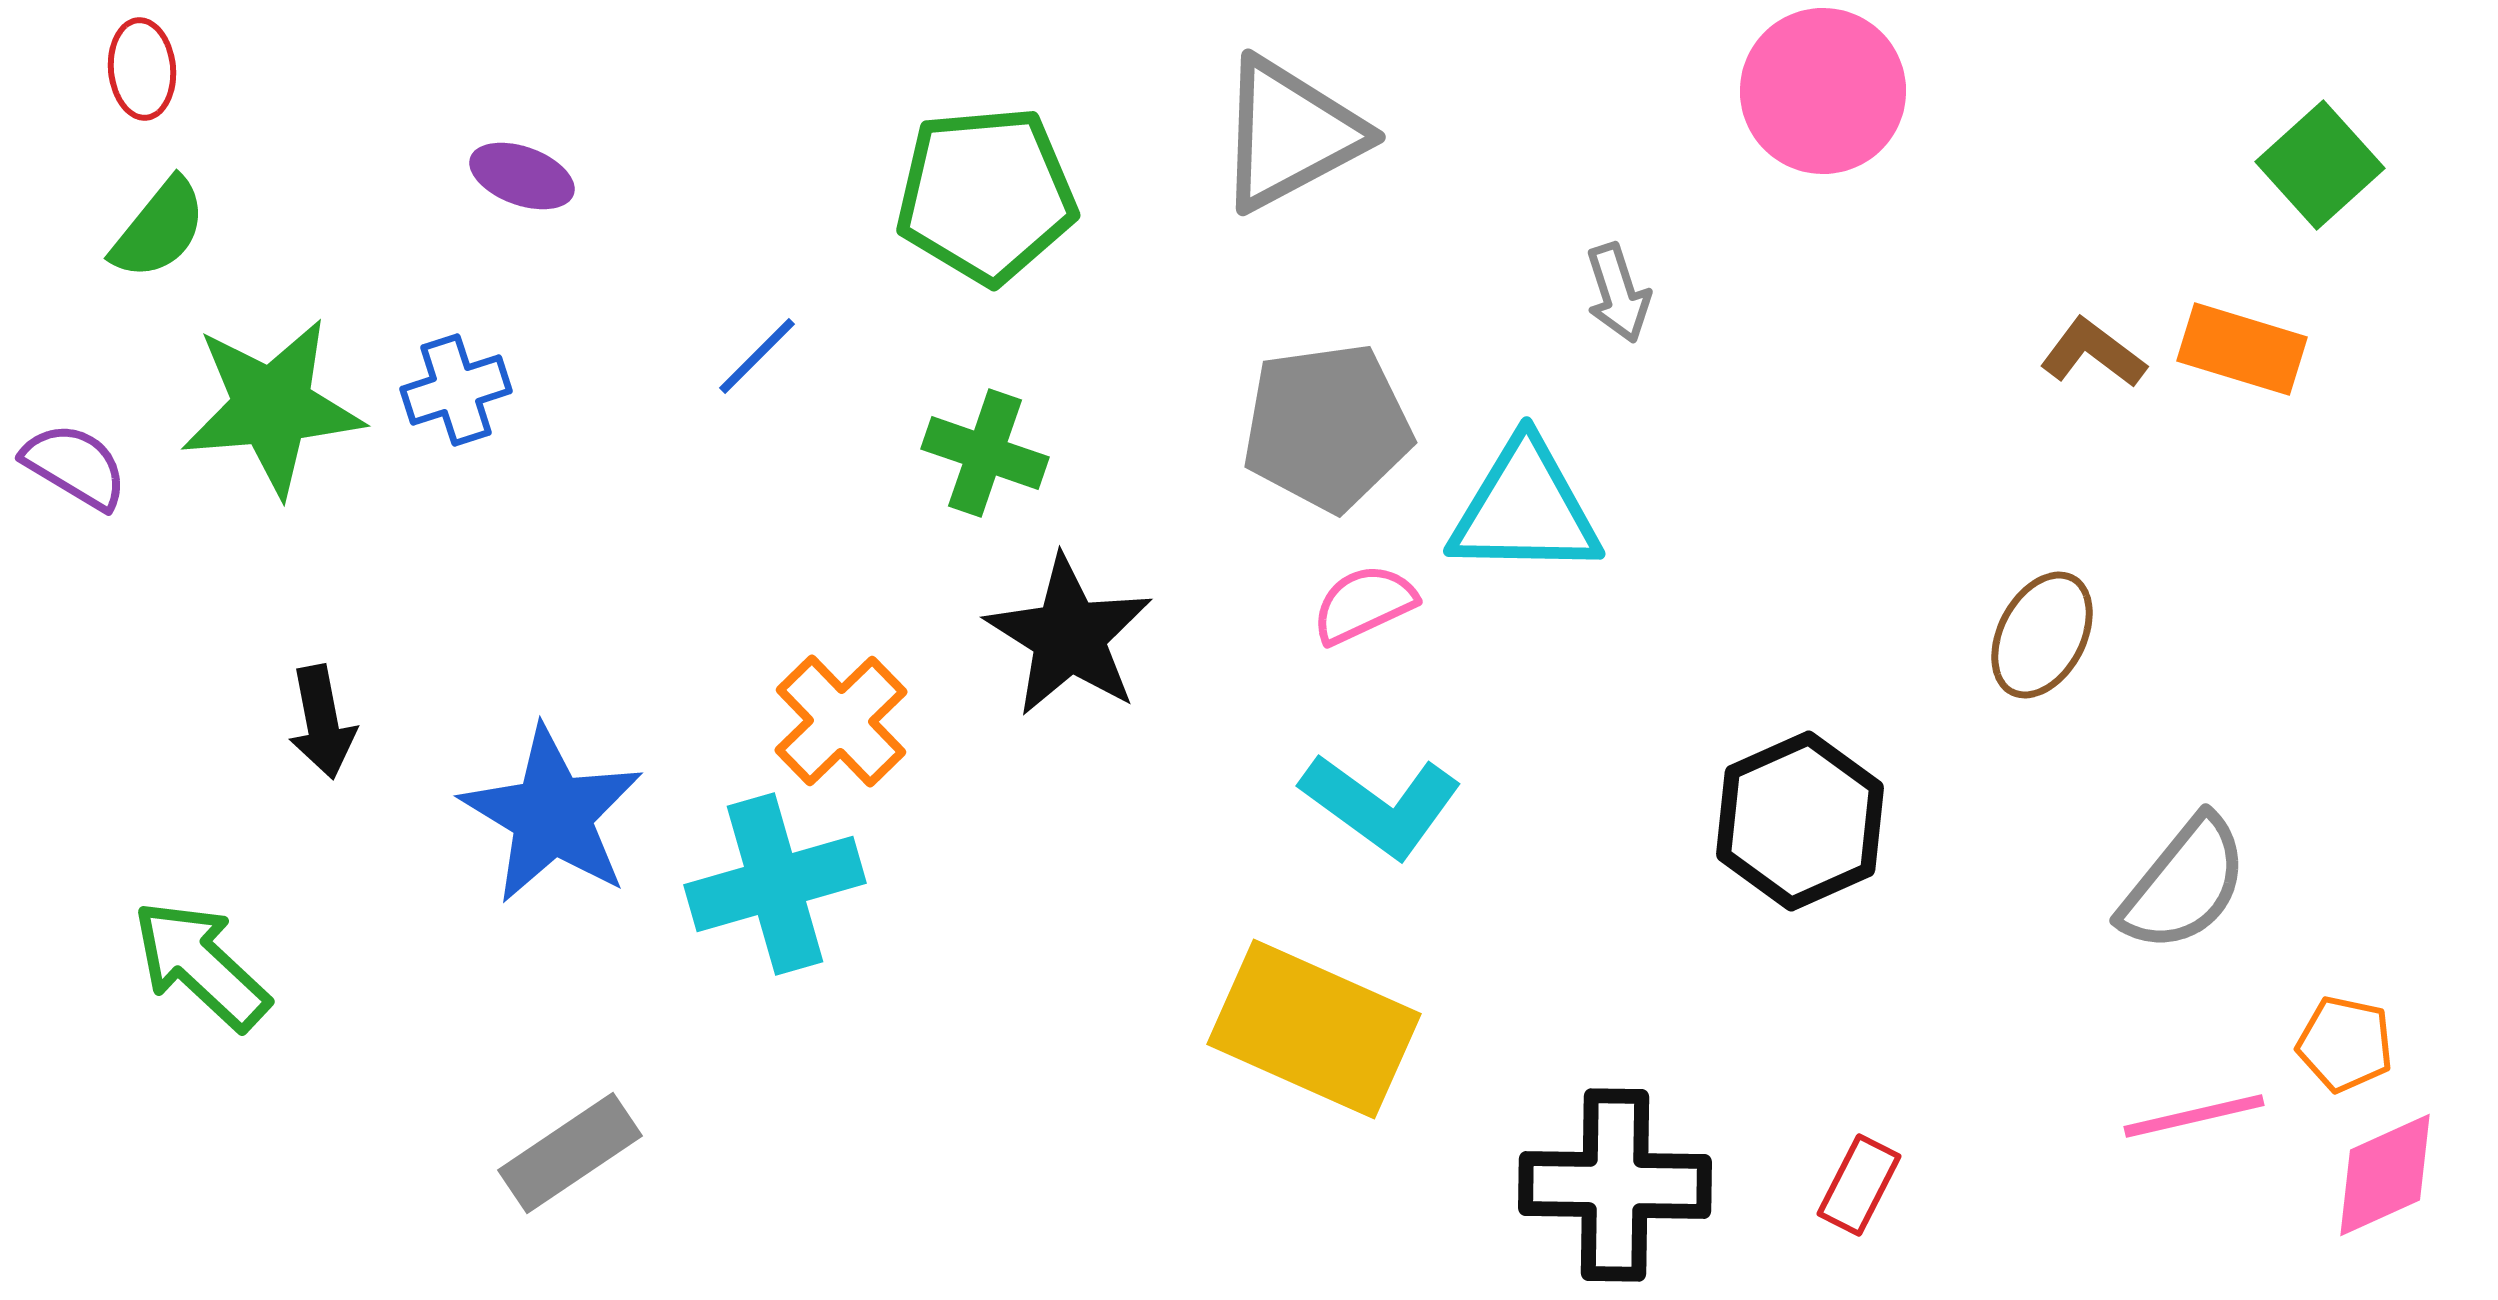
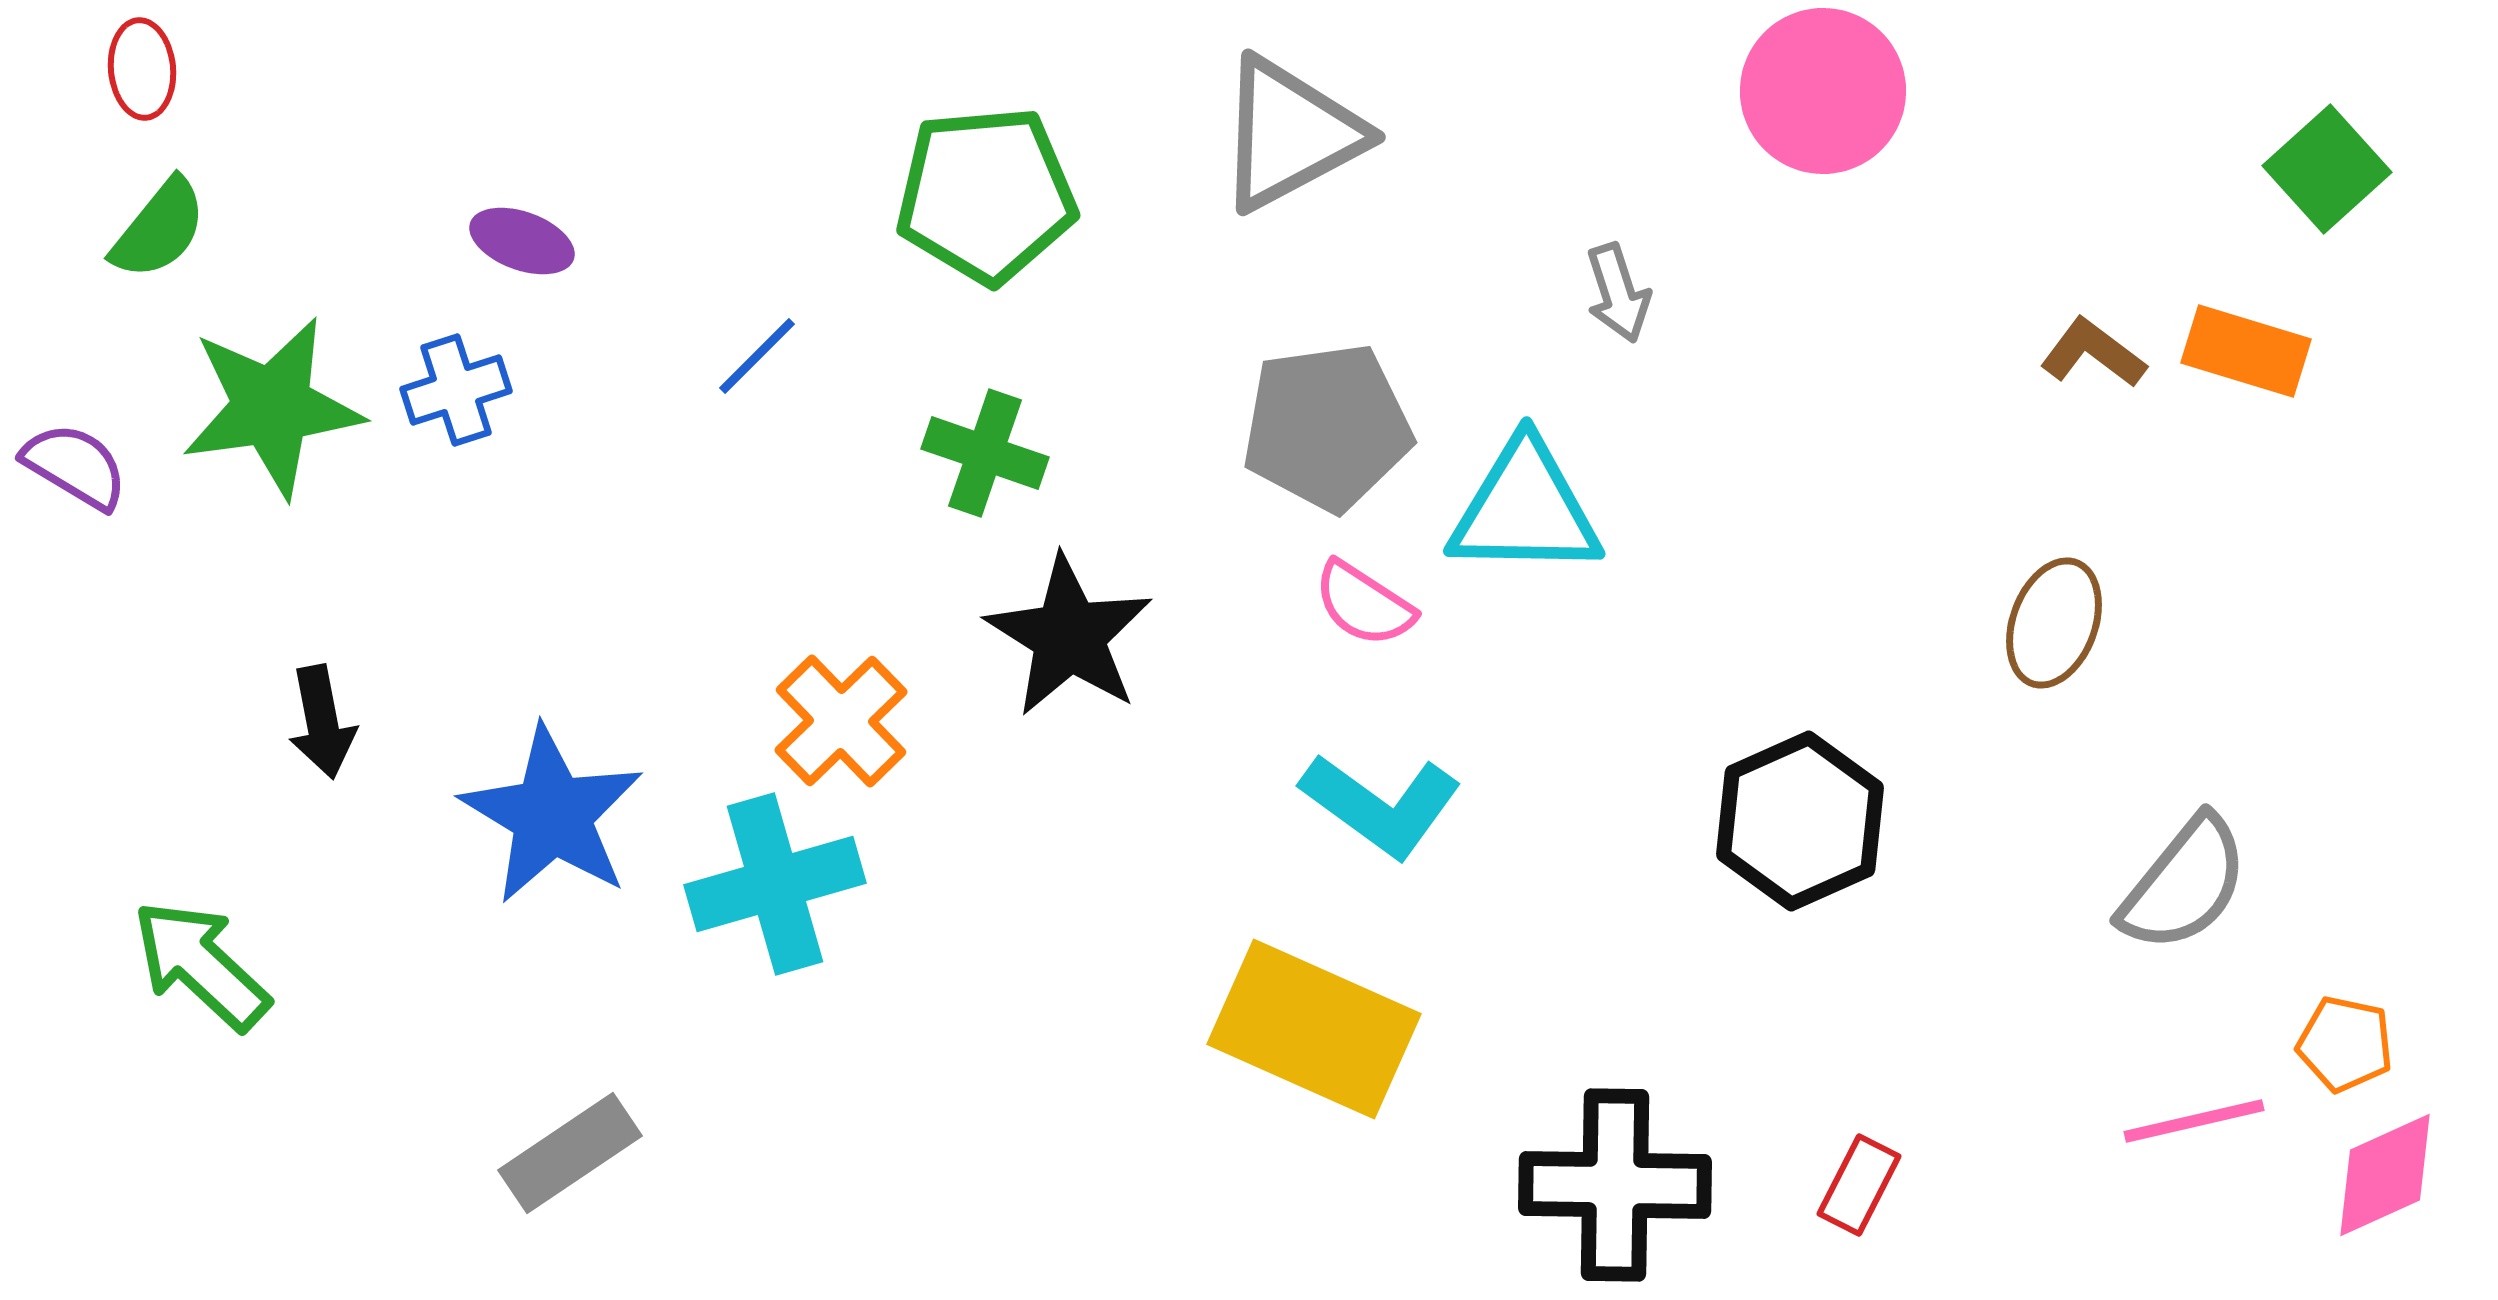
green square: moved 7 px right, 4 px down
purple ellipse: moved 65 px down
orange rectangle: moved 4 px right, 2 px down
green star: rotated 3 degrees counterclockwise
pink semicircle: rotated 122 degrees counterclockwise
brown ellipse: moved 12 px right, 12 px up; rotated 8 degrees counterclockwise
pink line: moved 5 px down
